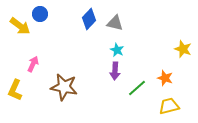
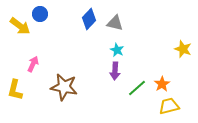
orange star: moved 3 px left, 6 px down; rotated 21 degrees clockwise
yellow L-shape: rotated 10 degrees counterclockwise
